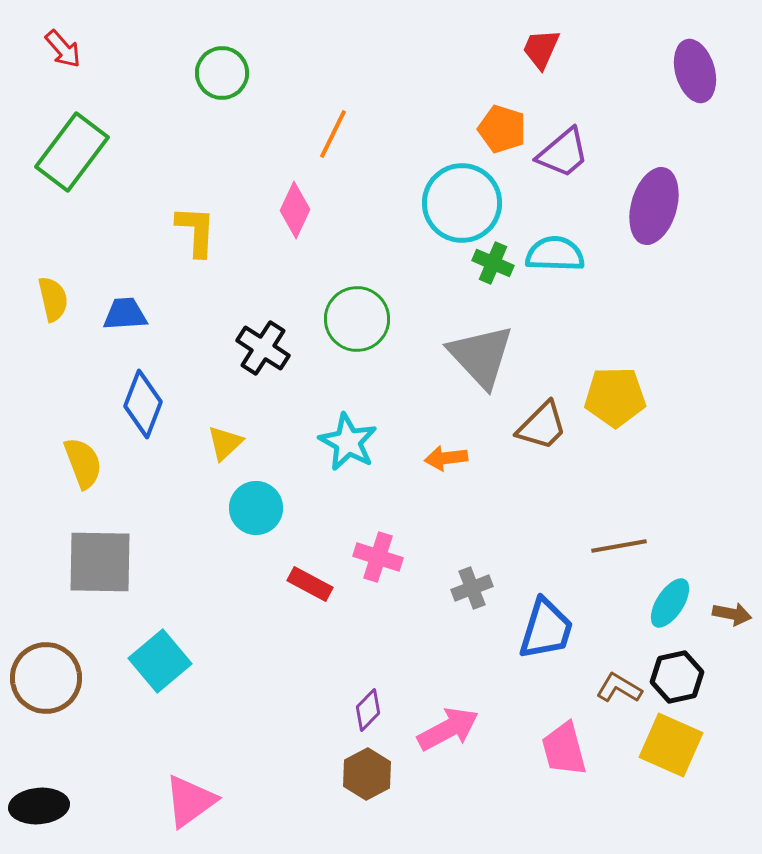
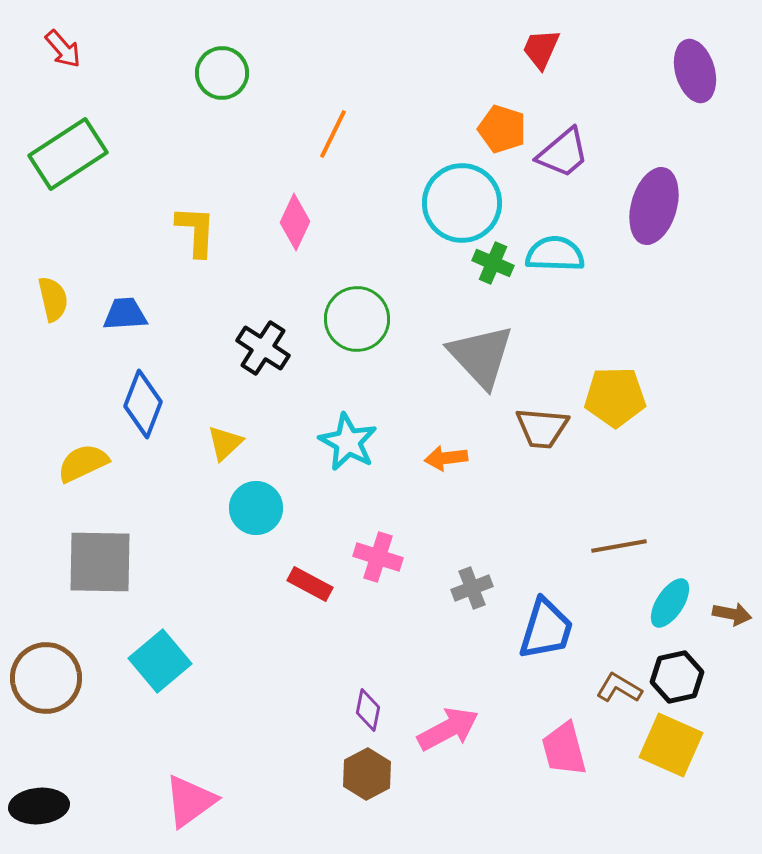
green rectangle at (72, 152): moved 4 px left, 2 px down; rotated 20 degrees clockwise
pink diamond at (295, 210): moved 12 px down
brown trapezoid at (542, 426): moved 2 px down; rotated 50 degrees clockwise
yellow semicircle at (83, 463): rotated 94 degrees counterclockwise
purple diamond at (368, 710): rotated 33 degrees counterclockwise
